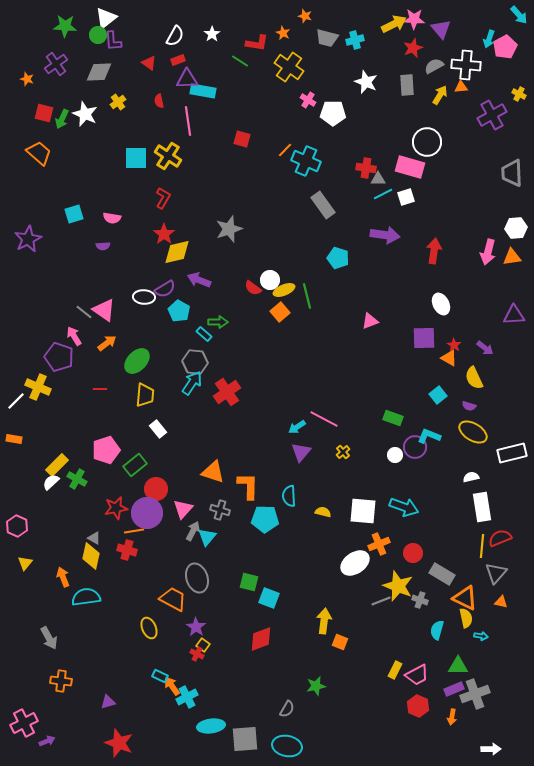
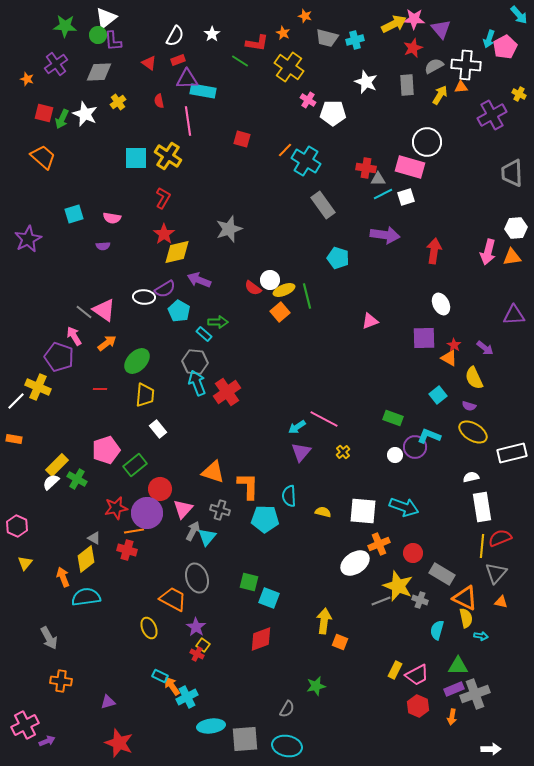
orange trapezoid at (39, 153): moved 4 px right, 4 px down
cyan cross at (306, 161): rotated 8 degrees clockwise
cyan arrow at (192, 383): moved 5 px right; rotated 55 degrees counterclockwise
red circle at (156, 489): moved 4 px right
yellow diamond at (91, 556): moved 5 px left, 3 px down; rotated 40 degrees clockwise
pink cross at (24, 723): moved 1 px right, 2 px down
